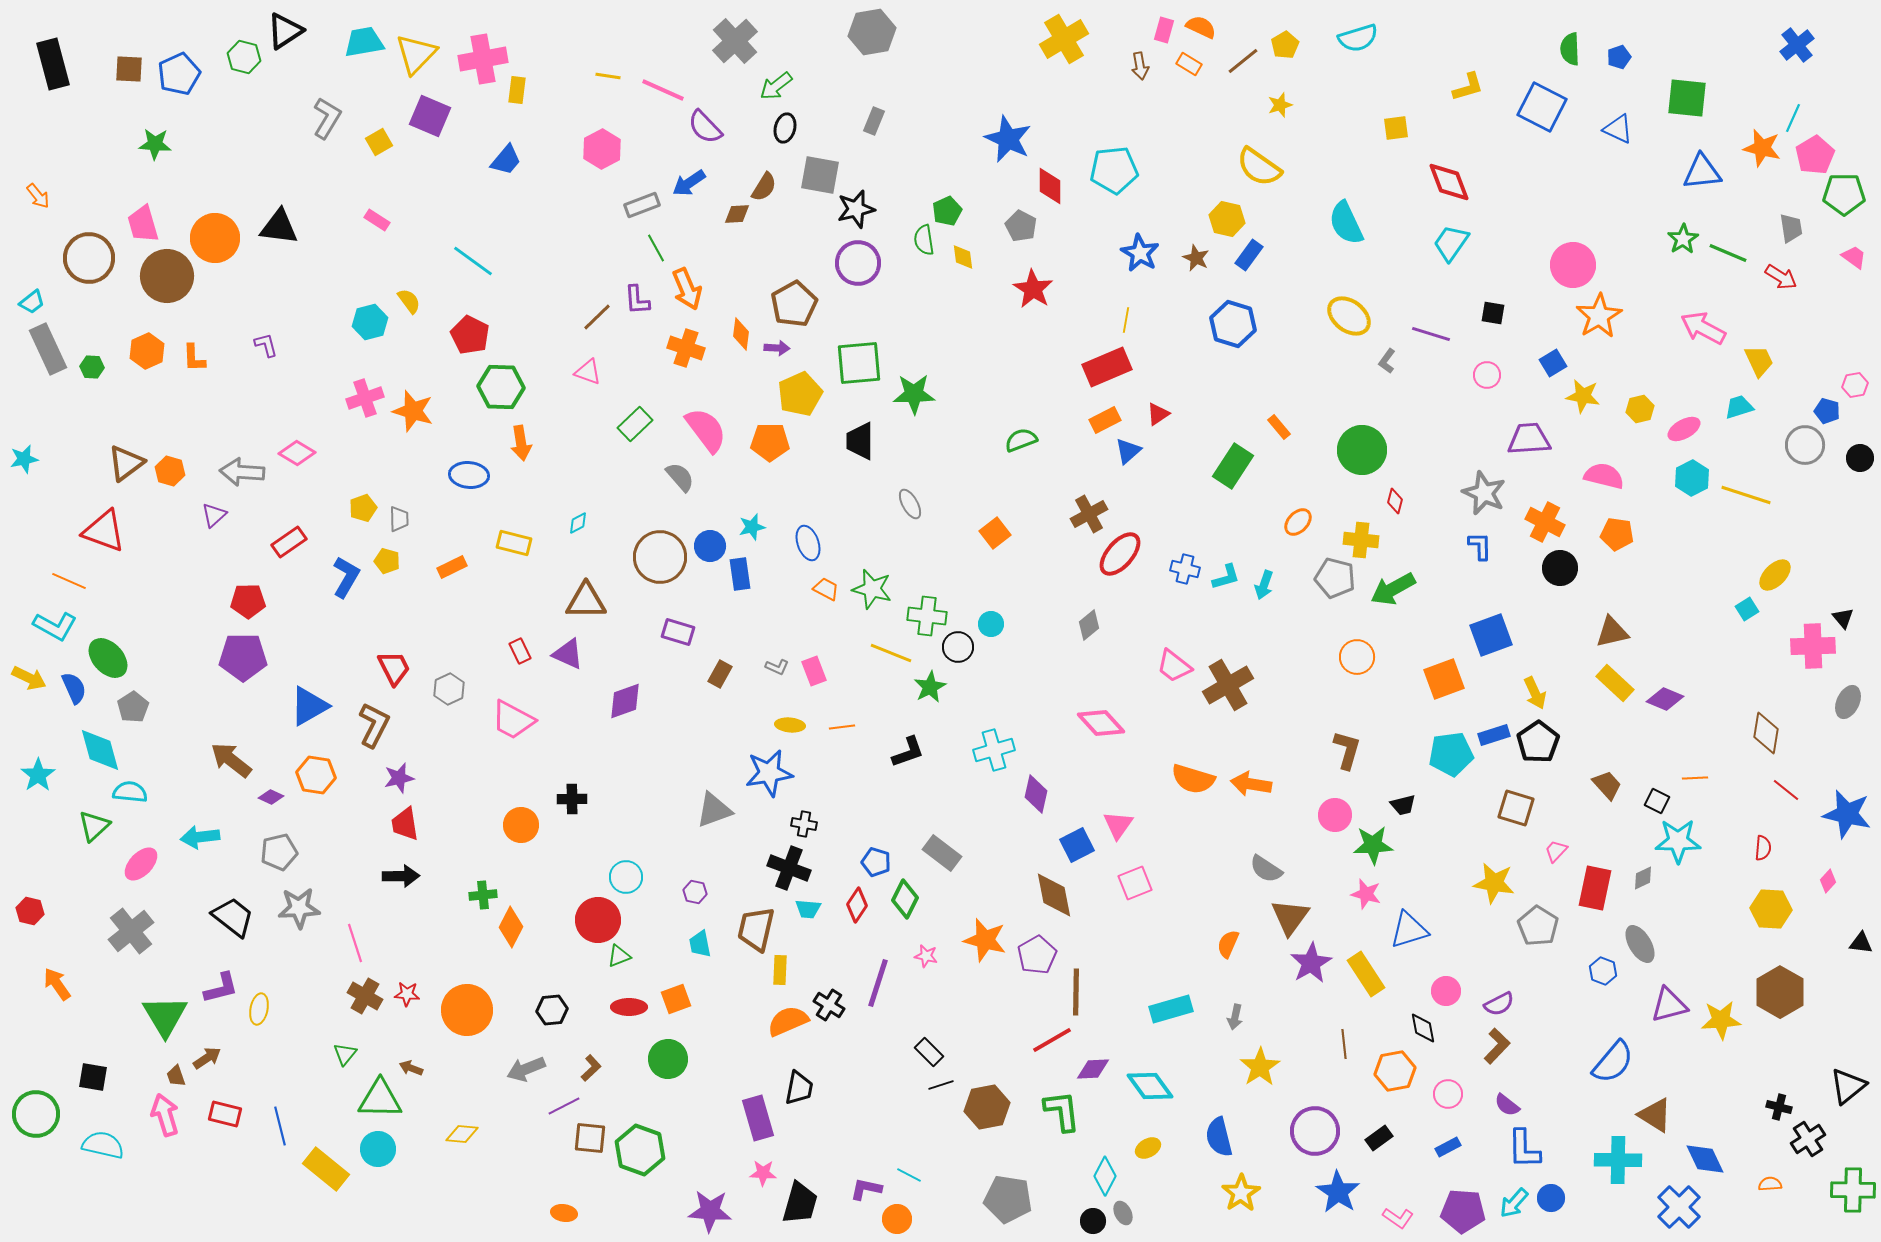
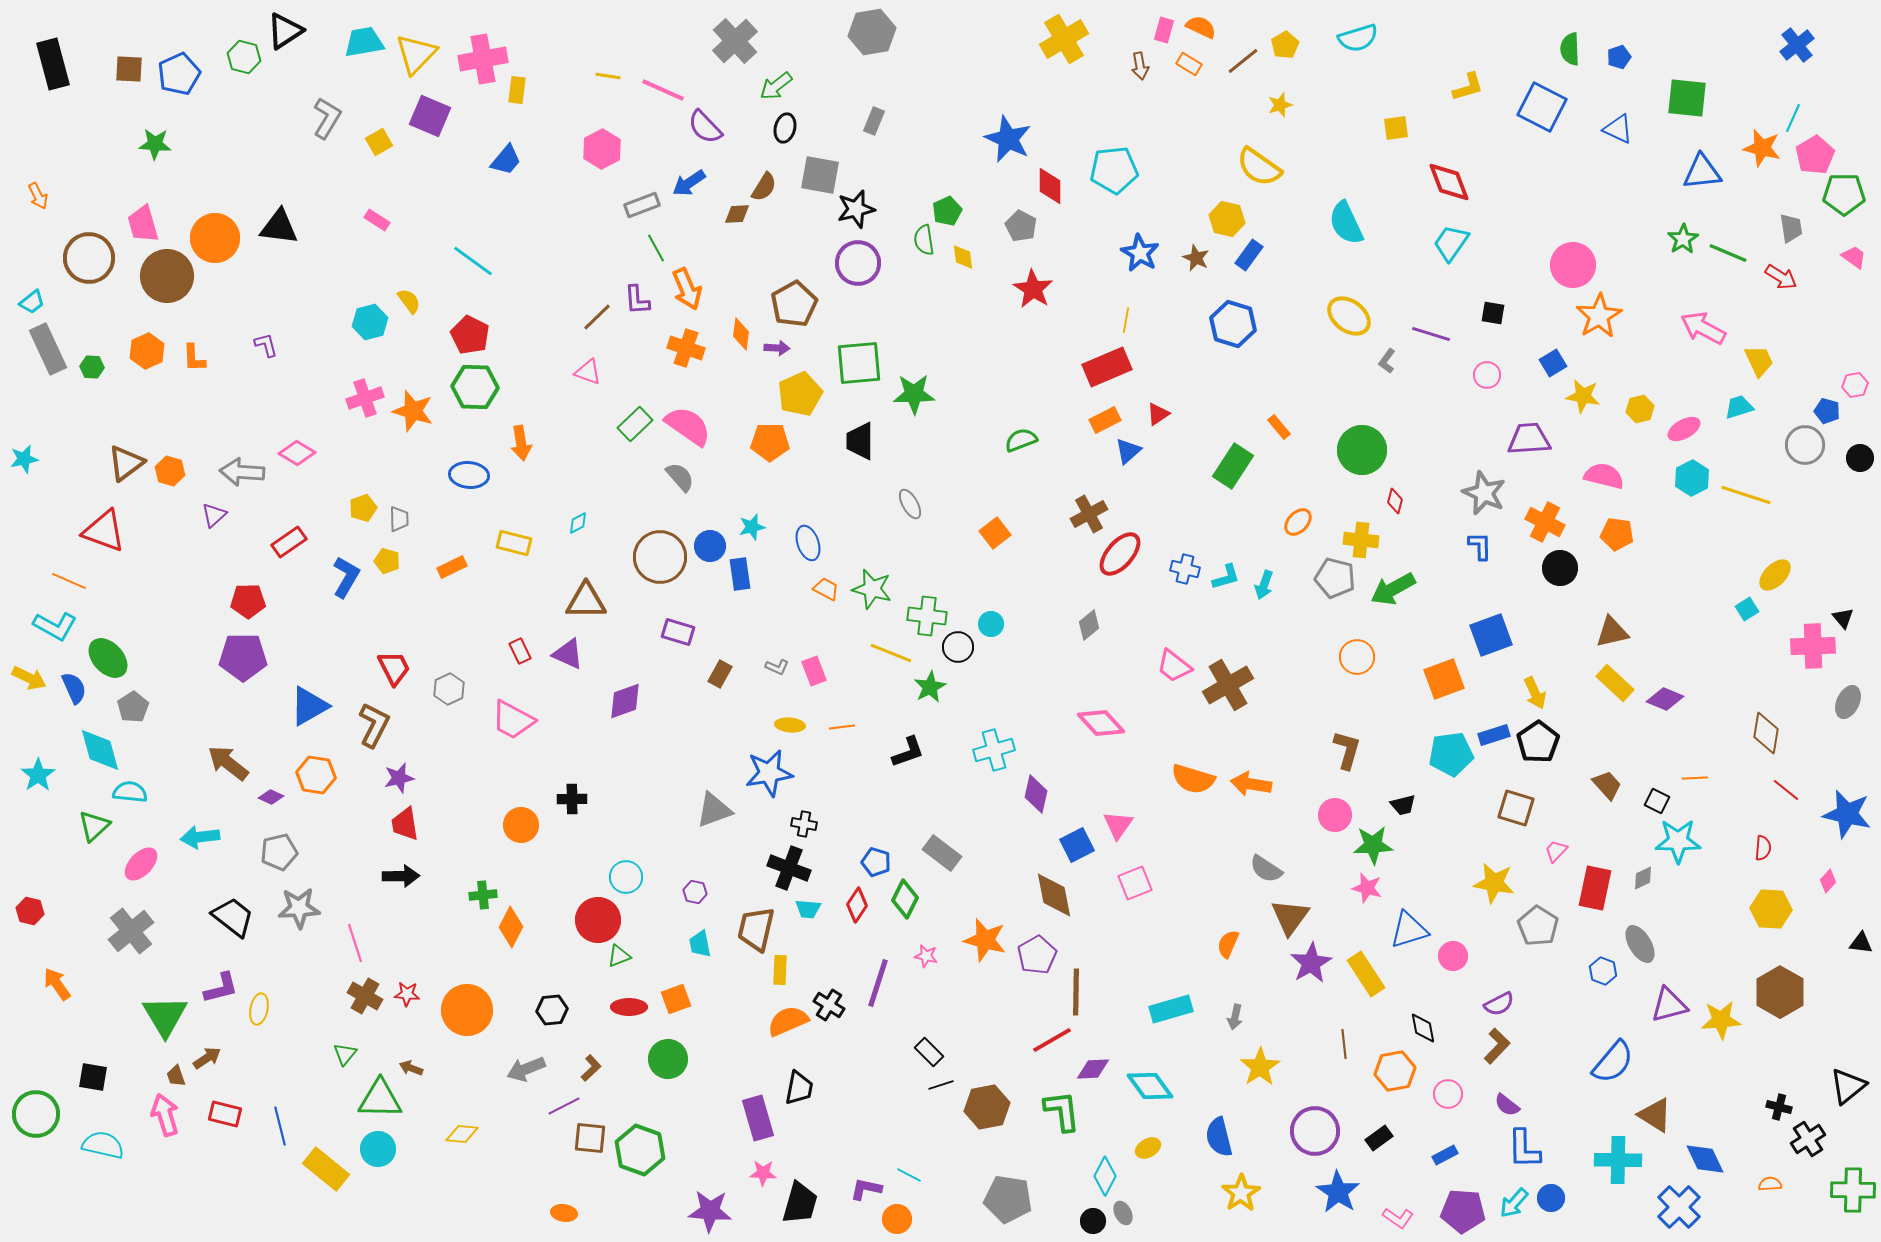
orange arrow at (38, 196): rotated 12 degrees clockwise
green hexagon at (501, 387): moved 26 px left
pink semicircle at (706, 430): moved 18 px left, 4 px up; rotated 18 degrees counterclockwise
brown arrow at (231, 760): moved 3 px left, 3 px down
pink star at (1366, 894): moved 1 px right, 6 px up
pink circle at (1446, 991): moved 7 px right, 35 px up
blue rectangle at (1448, 1147): moved 3 px left, 8 px down
